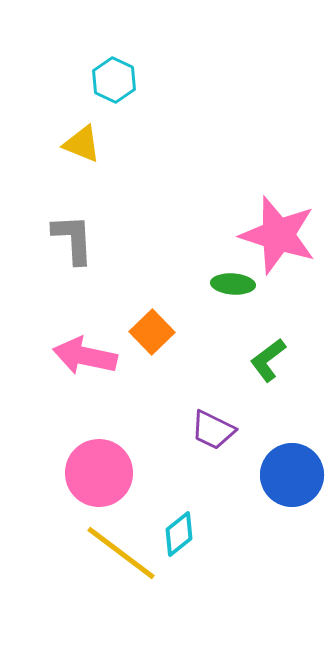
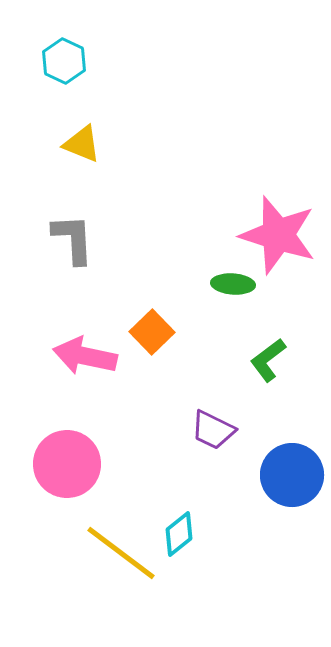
cyan hexagon: moved 50 px left, 19 px up
pink circle: moved 32 px left, 9 px up
